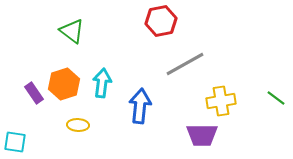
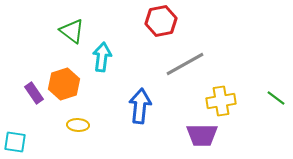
cyan arrow: moved 26 px up
